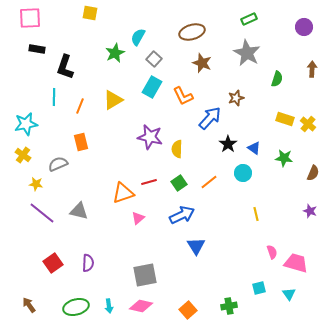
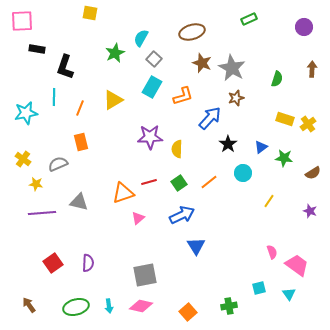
pink square at (30, 18): moved 8 px left, 3 px down
cyan semicircle at (138, 37): moved 3 px right, 1 px down
gray star at (247, 53): moved 15 px left, 15 px down
orange L-shape at (183, 96): rotated 80 degrees counterclockwise
orange line at (80, 106): moved 2 px down
cyan star at (26, 124): moved 11 px up
yellow cross at (308, 124): rotated 14 degrees clockwise
purple star at (150, 137): rotated 15 degrees counterclockwise
blue triangle at (254, 148): moved 7 px right, 1 px up; rotated 48 degrees clockwise
yellow cross at (23, 155): moved 4 px down
brown semicircle at (313, 173): rotated 35 degrees clockwise
gray triangle at (79, 211): moved 9 px up
purple line at (42, 213): rotated 44 degrees counterclockwise
yellow line at (256, 214): moved 13 px right, 13 px up; rotated 48 degrees clockwise
pink trapezoid at (296, 263): moved 1 px right, 2 px down; rotated 20 degrees clockwise
orange square at (188, 310): moved 2 px down
